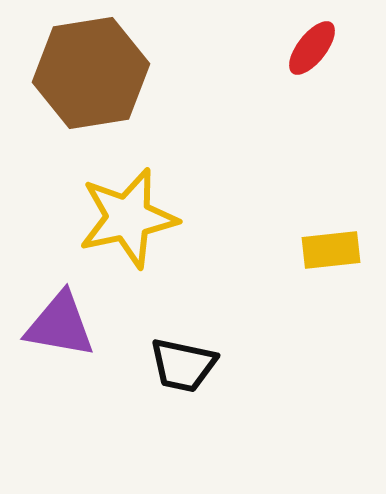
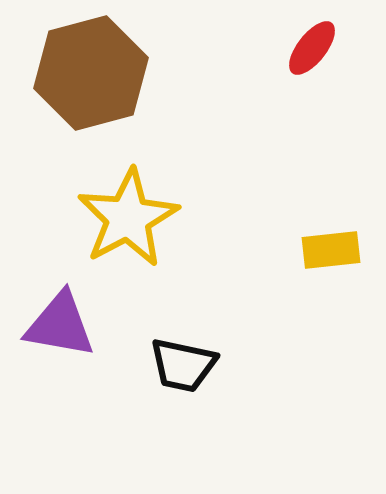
brown hexagon: rotated 6 degrees counterclockwise
yellow star: rotated 16 degrees counterclockwise
